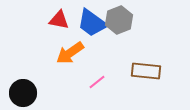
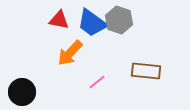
gray hexagon: rotated 20 degrees counterclockwise
orange arrow: rotated 12 degrees counterclockwise
black circle: moved 1 px left, 1 px up
